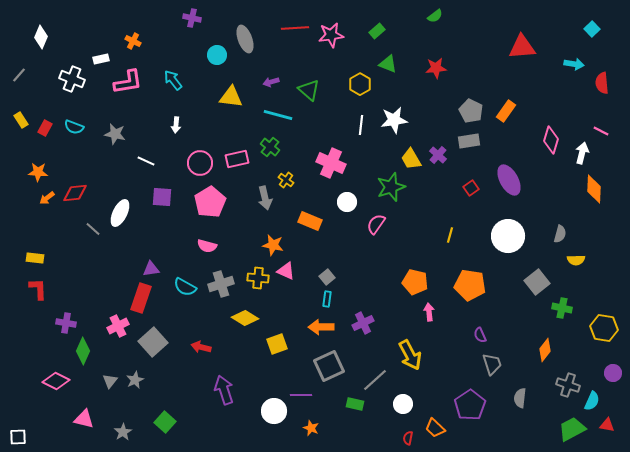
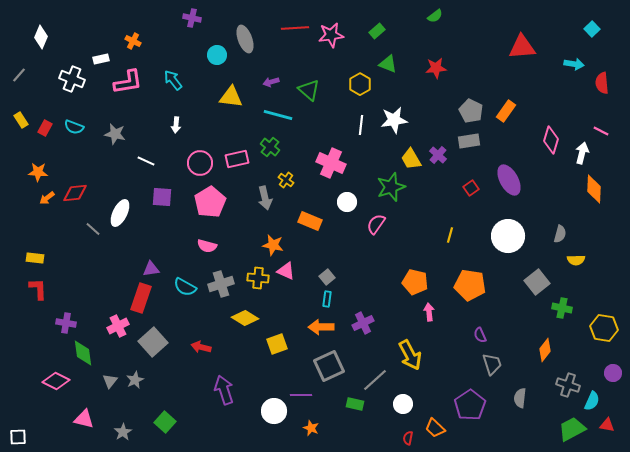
green diamond at (83, 351): moved 2 px down; rotated 32 degrees counterclockwise
